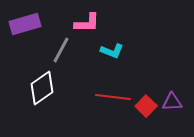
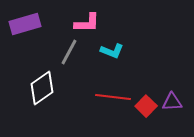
gray line: moved 8 px right, 2 px down
